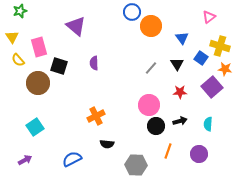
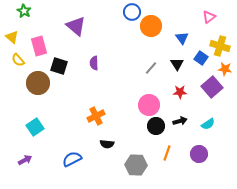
green star: moved 4 px right; rotated 24 degrees counterclockwise
yellow triangle: rotated 16 degrees counterclockwise
pink rectangle: moved 1 px up
cyan semicircle: rotated 128 degrees counterclockwise
orange line: moved 1 px left, 2 px down
